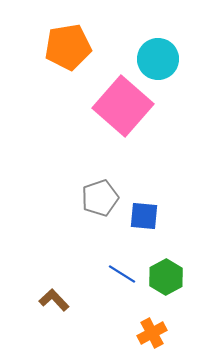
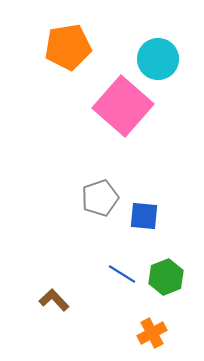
green hexagon: rotated 8 degrees clockwise
